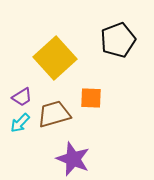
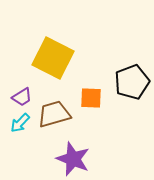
black pentagon: moved 14 px right, 42 px down
yellow square: moved 2 px left; rotated 21 degrees counterclockwise
